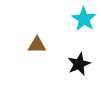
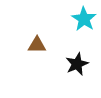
black star: moved 2 px left
